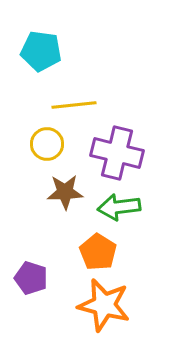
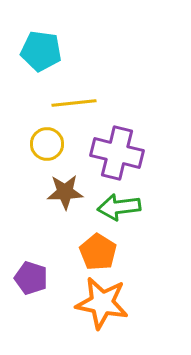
yellow line: moved 2 px up
orange star: moved 2 px left, 2 px up; rotated 4 degrees counterclockwise
